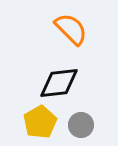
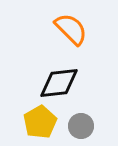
gray circle: moved 1 px down
